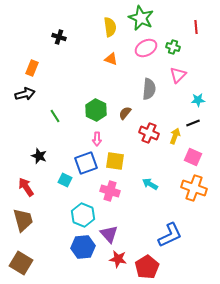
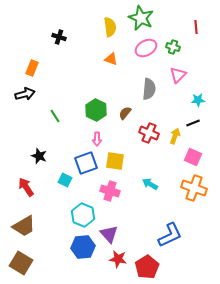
brown trapezoid: moved 1 px right, 6 px down; rotated 75 degrees clockwise
